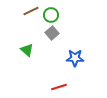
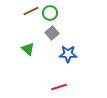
green circle: moved 1 px left, 2 px up
green triangle: moved 1 px right, 1 px up
blue star: moved 7 px left, 4 px up
